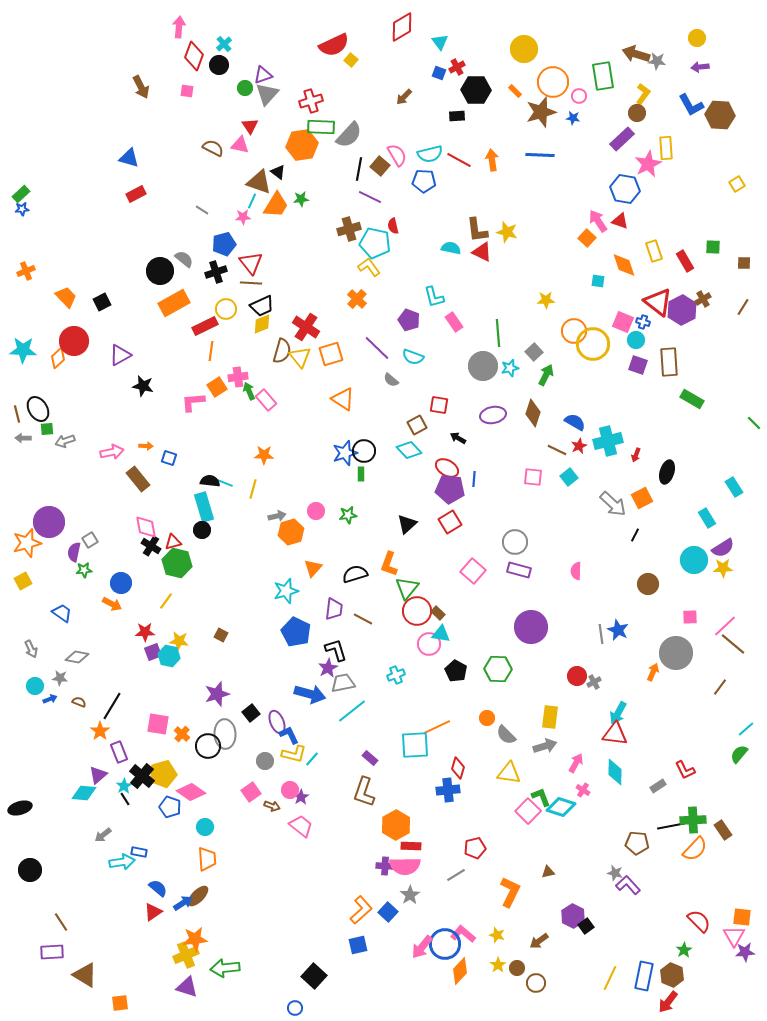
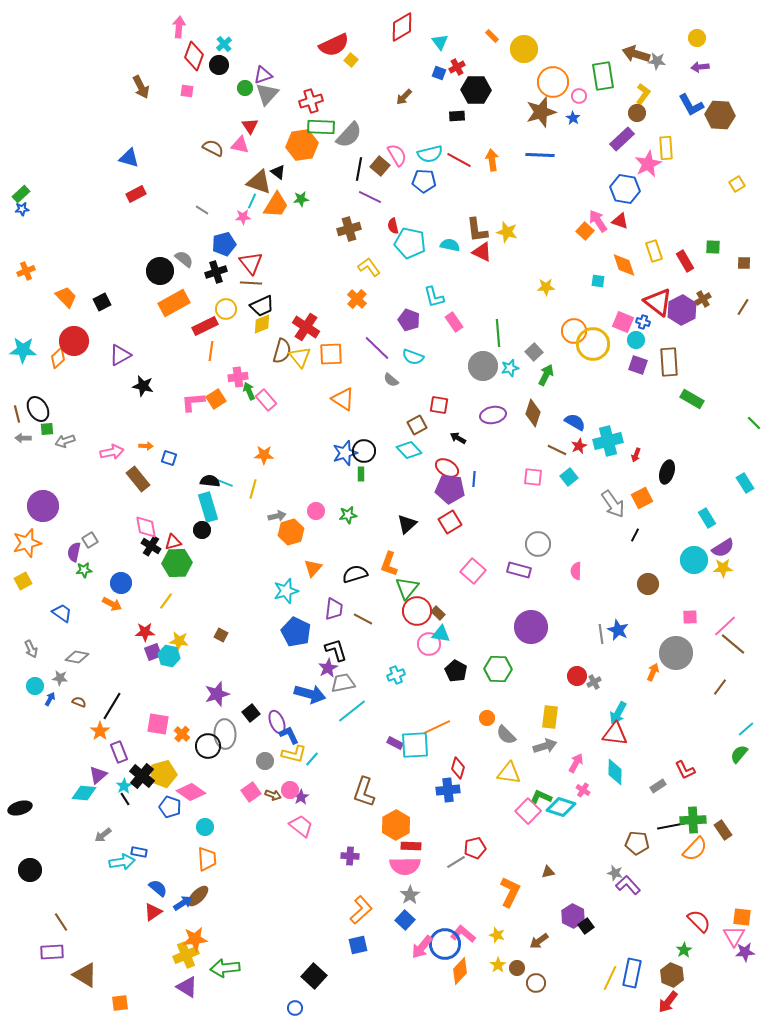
orange rectangle at (515, 91): moved 23 px left, 55 px up
blue star at (573, 118): rotated 24 degrees clockwise
orange square at (587, 238): moved 2 px left, 7 px up
cyan pentagon at (375, 243): moved 35 px right
cyan semicircle at (451, 248): moved 1 px left, 3 px up
yellow star at (546, 300): moved 13 px up
orange square at (331, 354): rotated 15 degrees clockwise
orange square at (217, 387): moved 1 px left, 12 px down
cyan rectangle at (734, 487): moved 11 px right, 4 px up
gray arrow at (613, 504): rotated 12 degrees clockwise
cyan rectangle at (204, 507): moved 4 px right
purple circle at (49, 522): moved 6 px left, 16 px up
gray circle at (515, 542): moved 23 px right, 2 px down
green hexagon at (177, 563): rotated 16 degrees counterclockwise
blue arrow at (50, 699): rotated 40 degrees counterclockwise
purple rectangle at (370, 758): moved 25 px right, 15 px up; rotated 14 degrees counterclockwise
green L-shape at (541, 797): rotated 45 degrees counterclockwise
brown arrow at (272, 806): moved 1 px right, 11 px up
purple cross at (385, 866): moved 35 px left, 10 px up
gray line at (456, 875): moved 13 px up
blue square at (388, 912): moved 17 px right, 8 px down
blue rectangle at (644, 976): moved 12 px left, 3 px up
purple triangle at (187, 987): rotated 15 degrees clockwise
